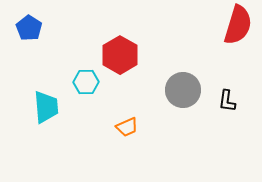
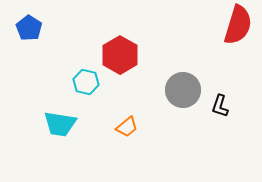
cyan hexagon: rotated 15 degrees clockwise
black L-shape: moved 7 px left, 5 px down; rotated 10 degrees clockwise
cyan trapezoid: moved 14 px right, 17 px down; rotated 104 degrees clockwise
orange trapezoid: rotated 15 degrees counterclockwise
